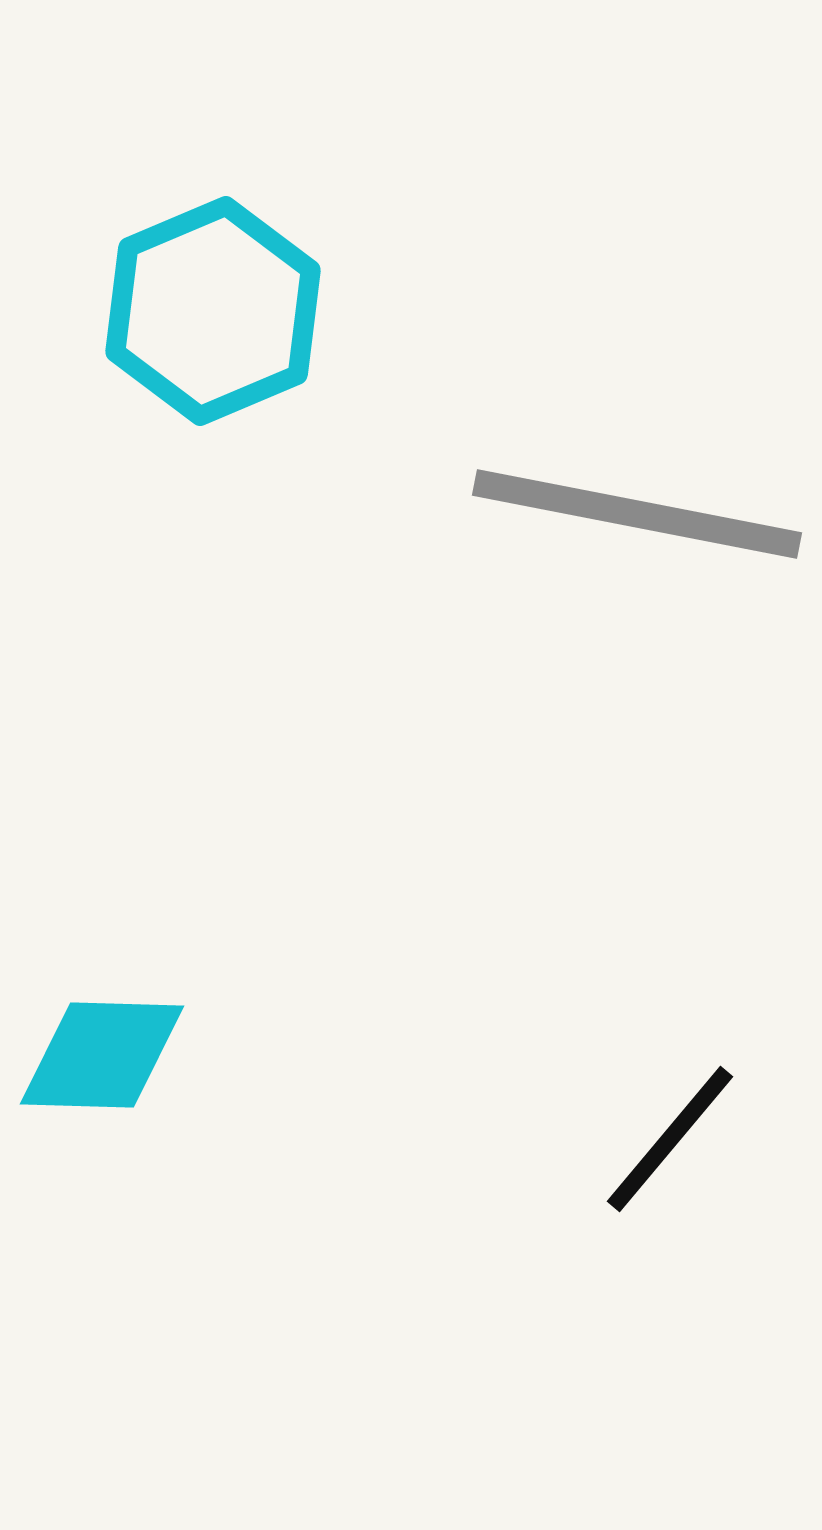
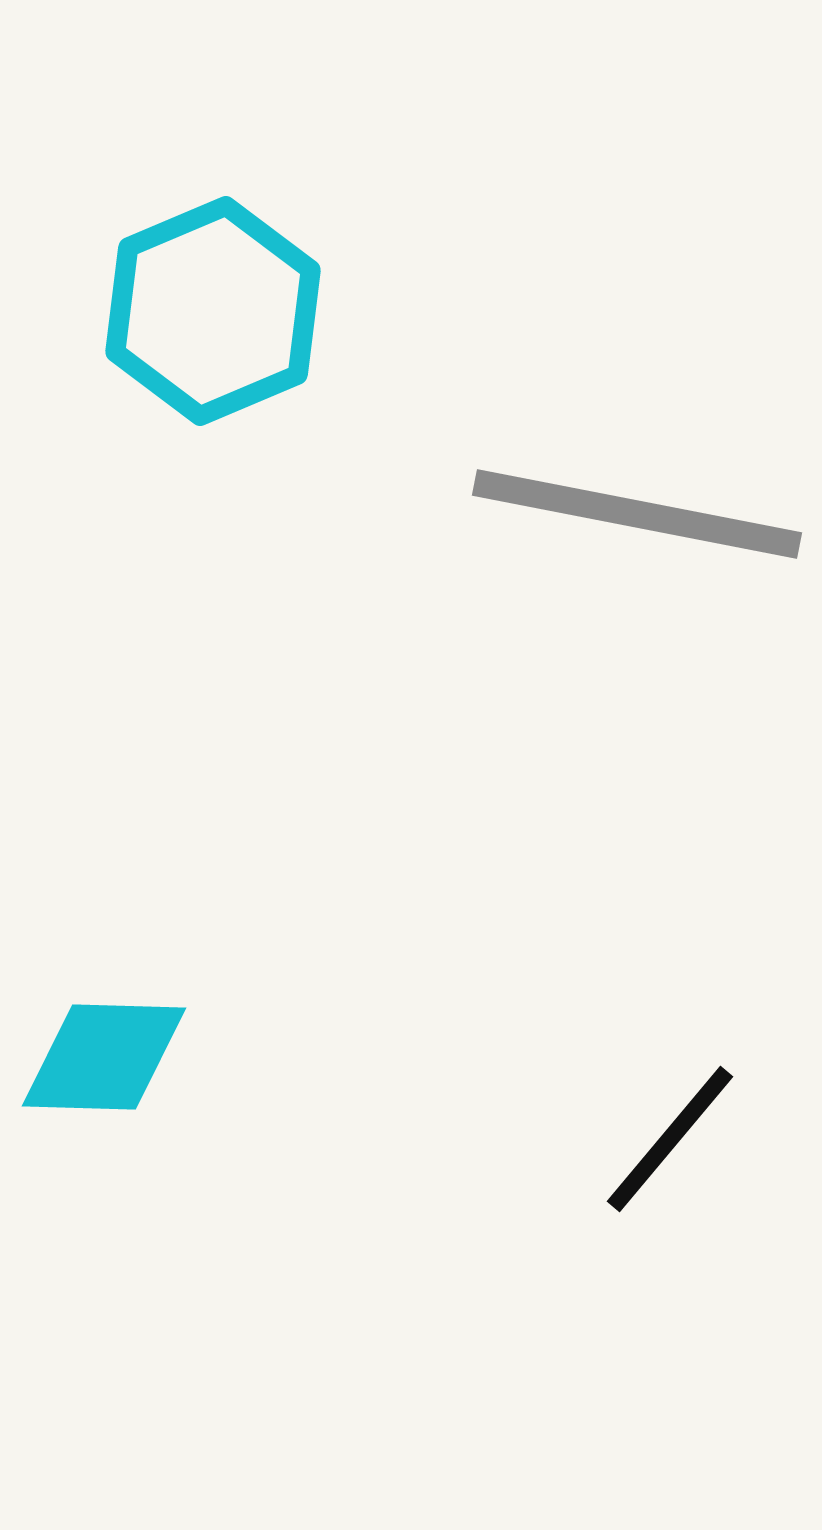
cyan diamond: moved 2 px right, 2 px down
